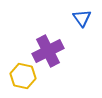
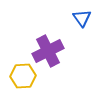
yellow hexagon: rotated 15 degrees counterclockwise
